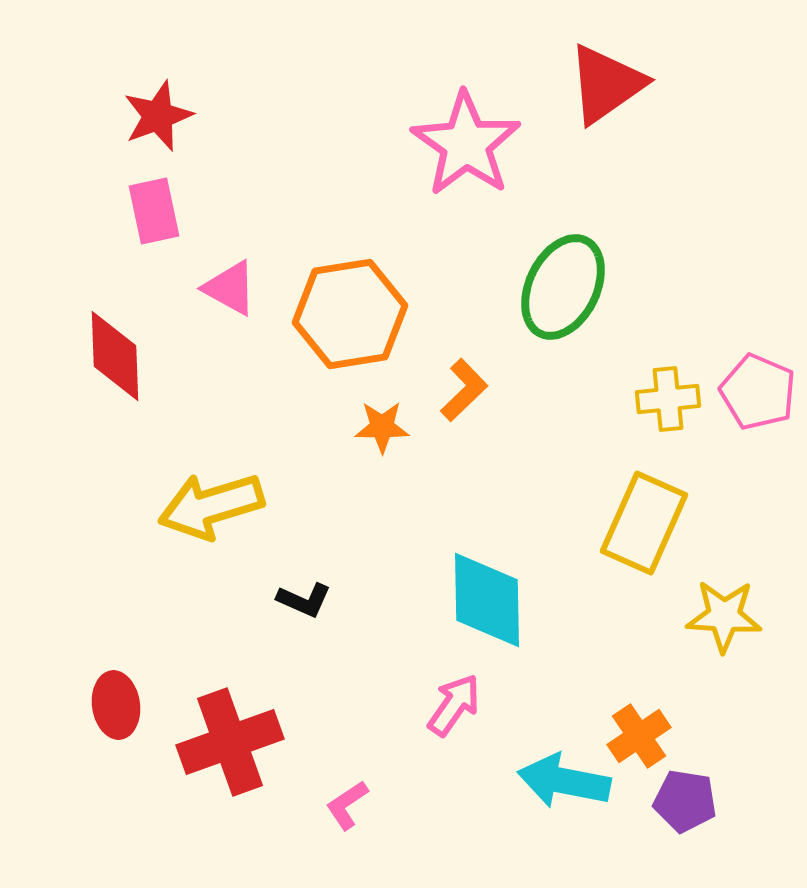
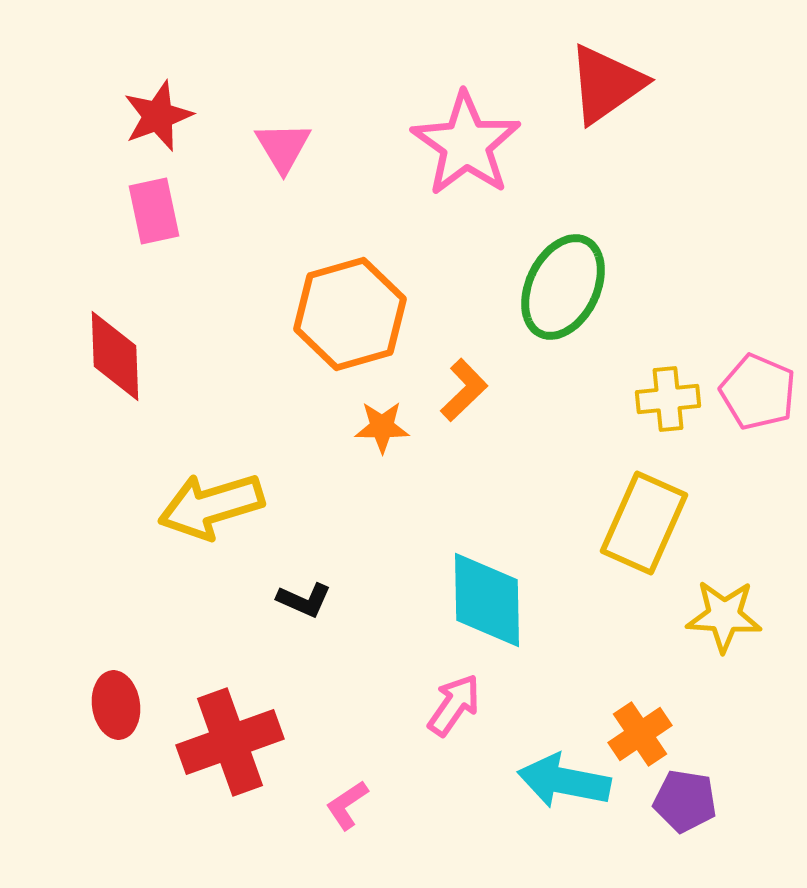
pink triangle: moved 53 px right, 141 px up; rotated 30 degrees clockwise
orange hexagon: rotated 7 degrees counterclockwise
orange cross: moved 1 px right, 2 px up
